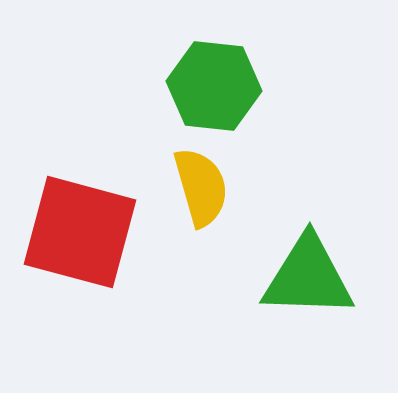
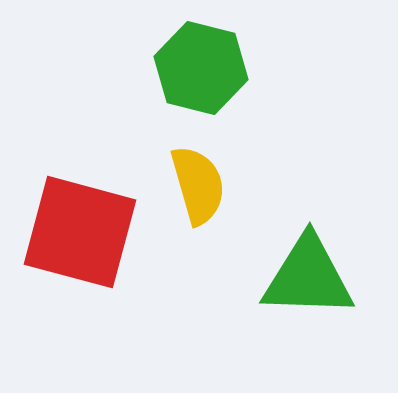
green hexagon: moved 13 px left, 18 px up; rotated 8 degrees clockwise
yellow semicircle: moved 3 px left, 2 px up
